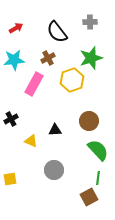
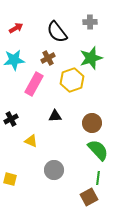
brown circle: moved 3 px right, 2 px down
black triangle: moved 14 px up
yellow square: rotated 24 degrees clockwise
